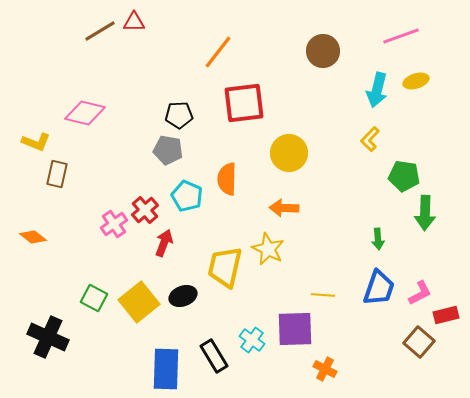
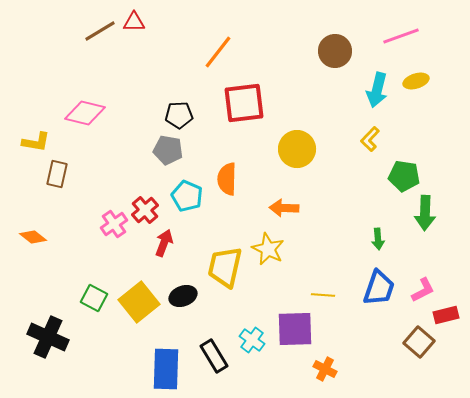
brown circle at (323, 51): moved 12 px right
yellow L-shape at (36, 142): rotated 12 degrees counterclockwise
yellow circle at (289, 153): moved 8 px right, 4 px up
pink L-shape at (420, 293): moved 3 px right, 3 px up
